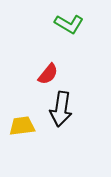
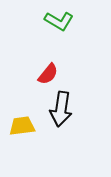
green L-shape: moved 10 px left, 3 px up
